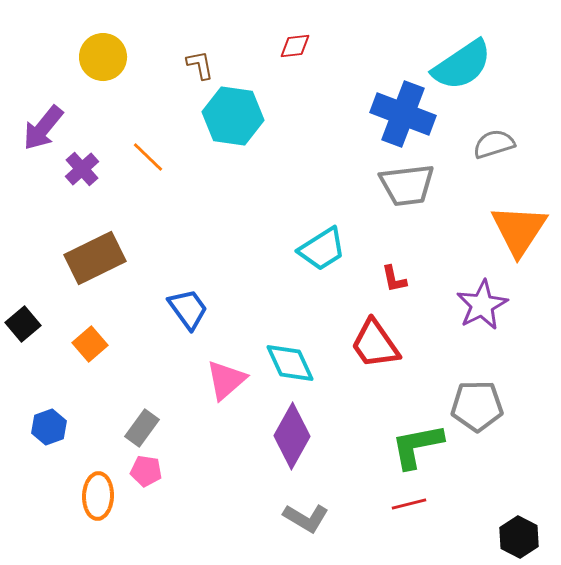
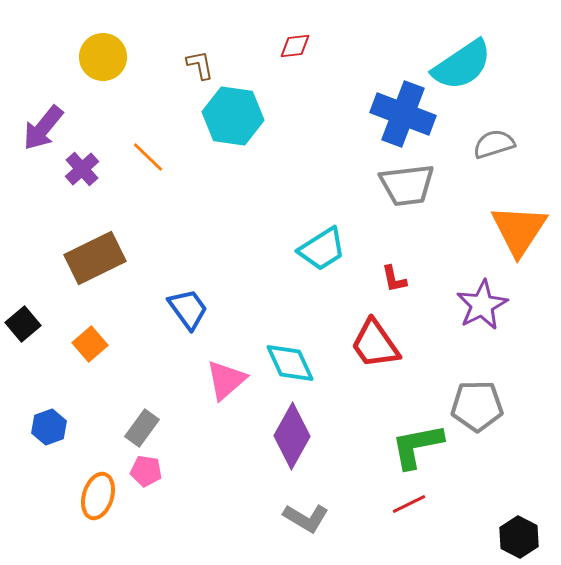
orange ellipse: rotated 15 degrees clockwise
red line: rotated 12 degrees counterclockwise
